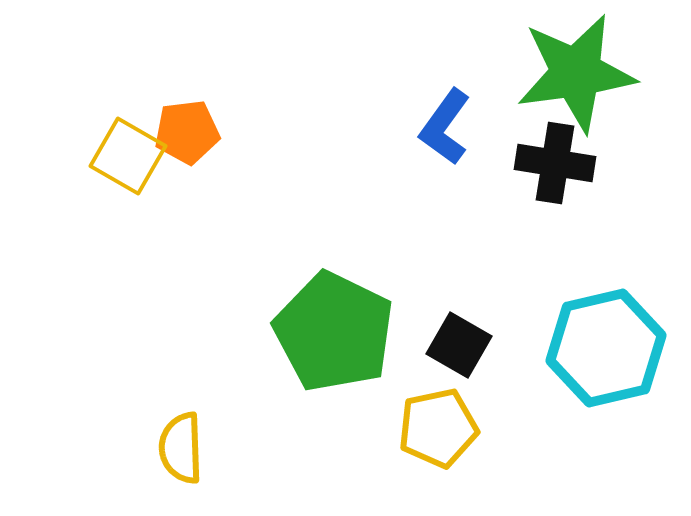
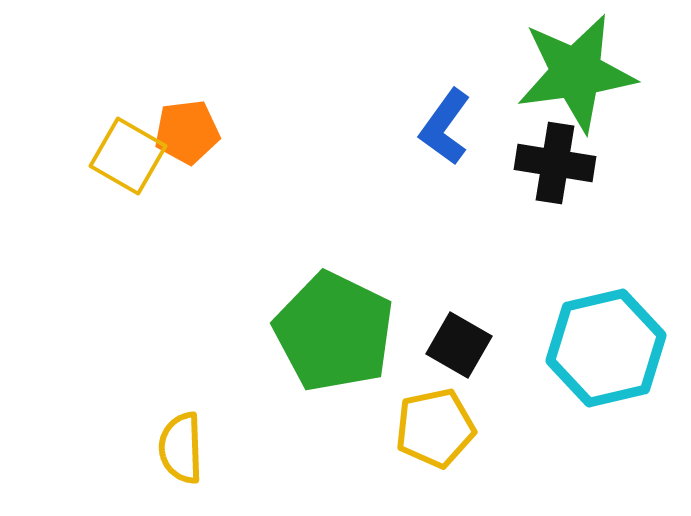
yellow pentagon: moved 3 px left
